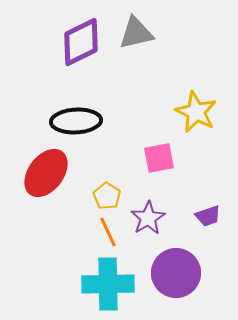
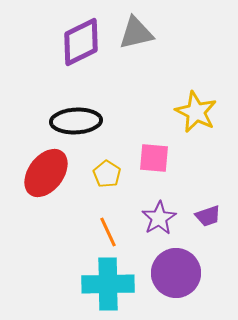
pink square: moved 5 px left; rotated 16 degrees clockwise
yellow pentagon: moved 22 px up
purple star: moved 11 px right
